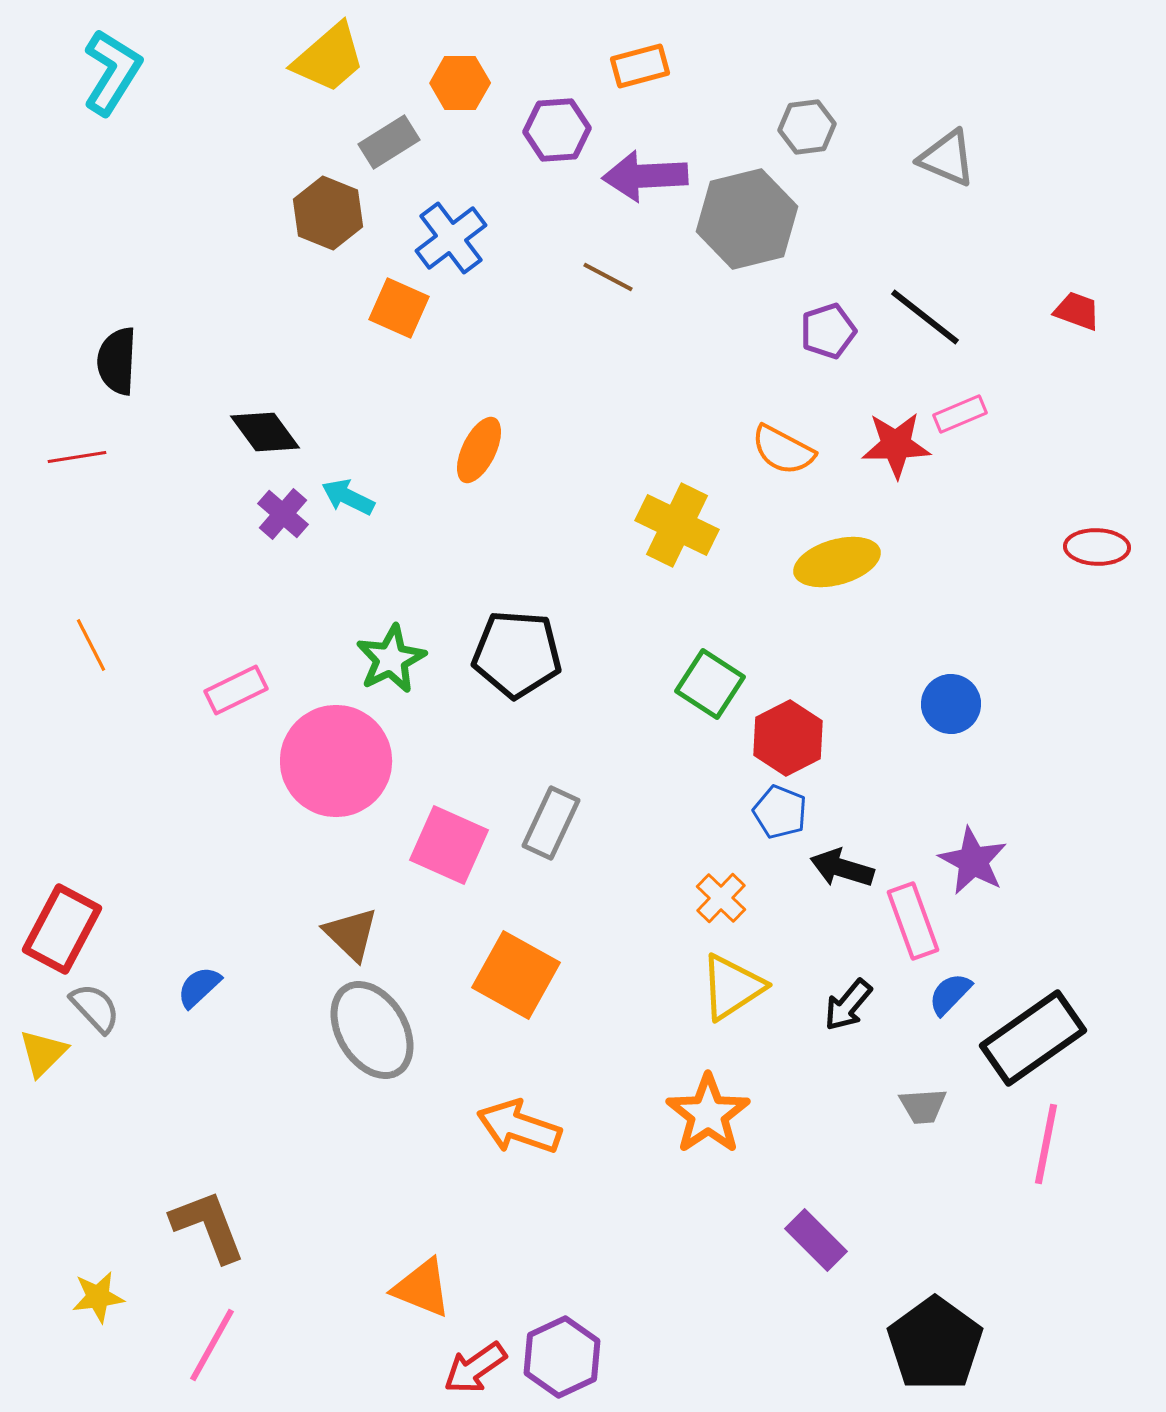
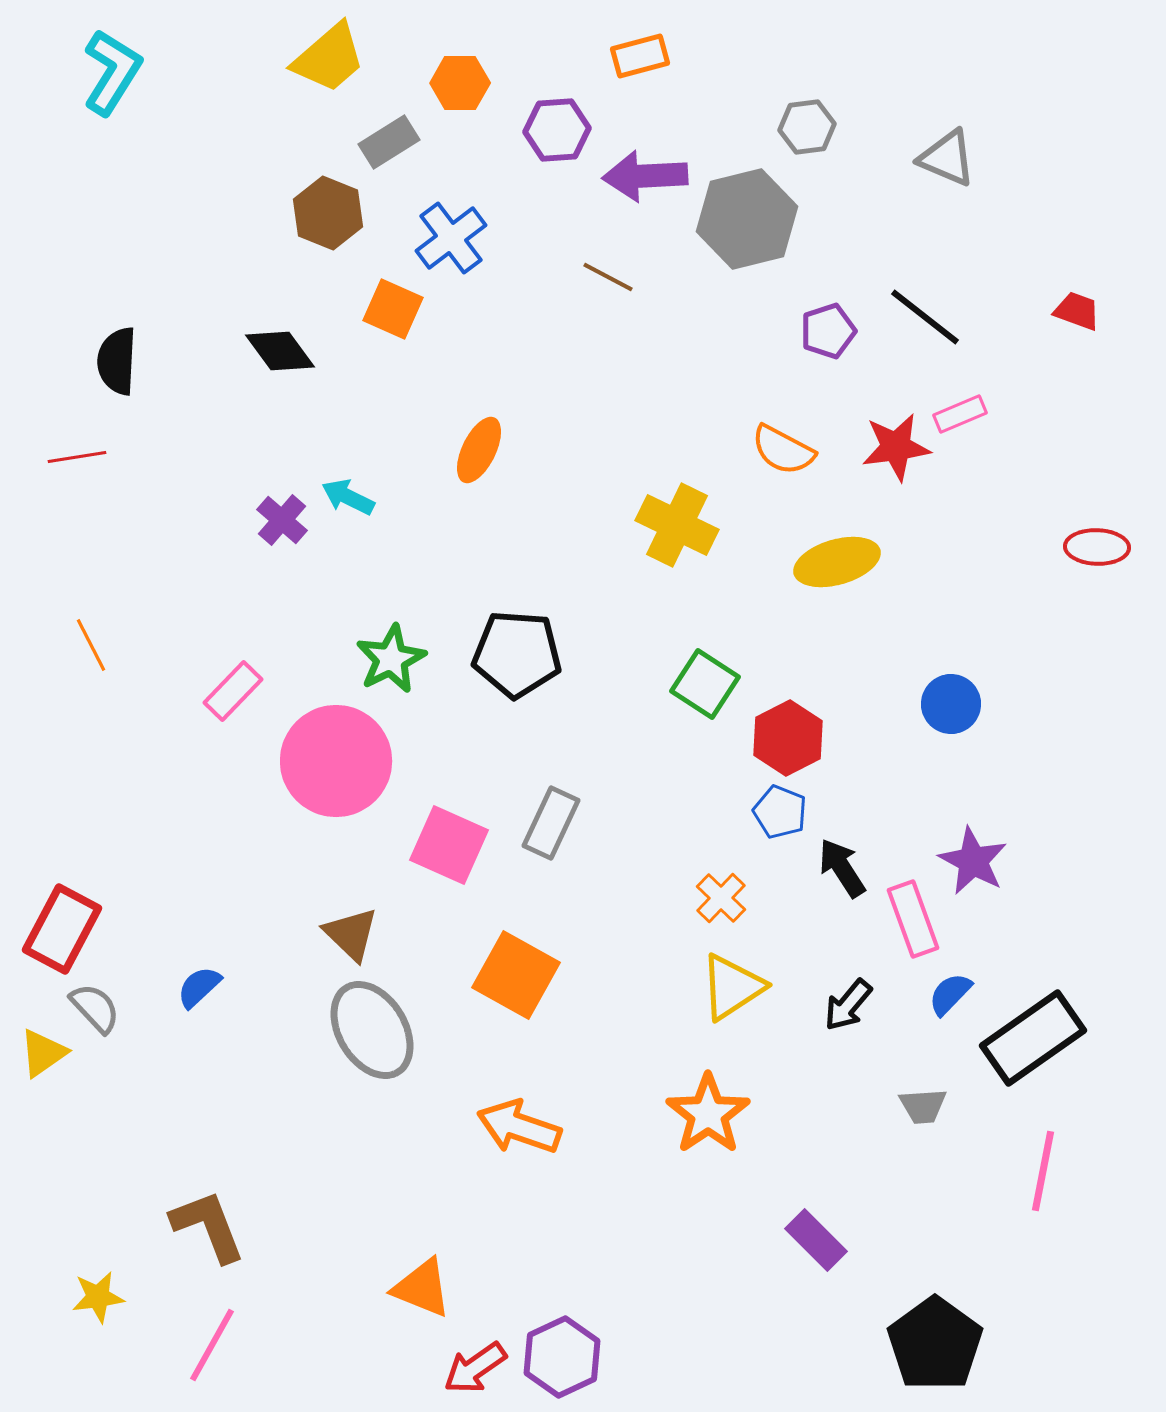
orange rectangle at (640, 66): moved 10 px up
orange square at (399, 308): moved 6 px left, 1 px down
black diamond at (265, 432): moved 15 px right, 81 px up
red star at (896, 445): moved 2 px down; rotated 6 degrees counterclockwise
purple cross at (283, 514): moved 1 px left, 6 px down
green square at (710, 684): moved 5 px left
pink rectangle at (236, 690): moved 3 px left, 1 px down; rotated 20 degrees counterclockwise
black arrow at (842, 868): rotated 40 degrees clockwise
pink rectangle at (913, 921): moved 2 px up
yellow triangle at (43, 1053): rotated 10 degrees clockwise
pink line at (1046, 1144): moved 3 px left, 27 px down
